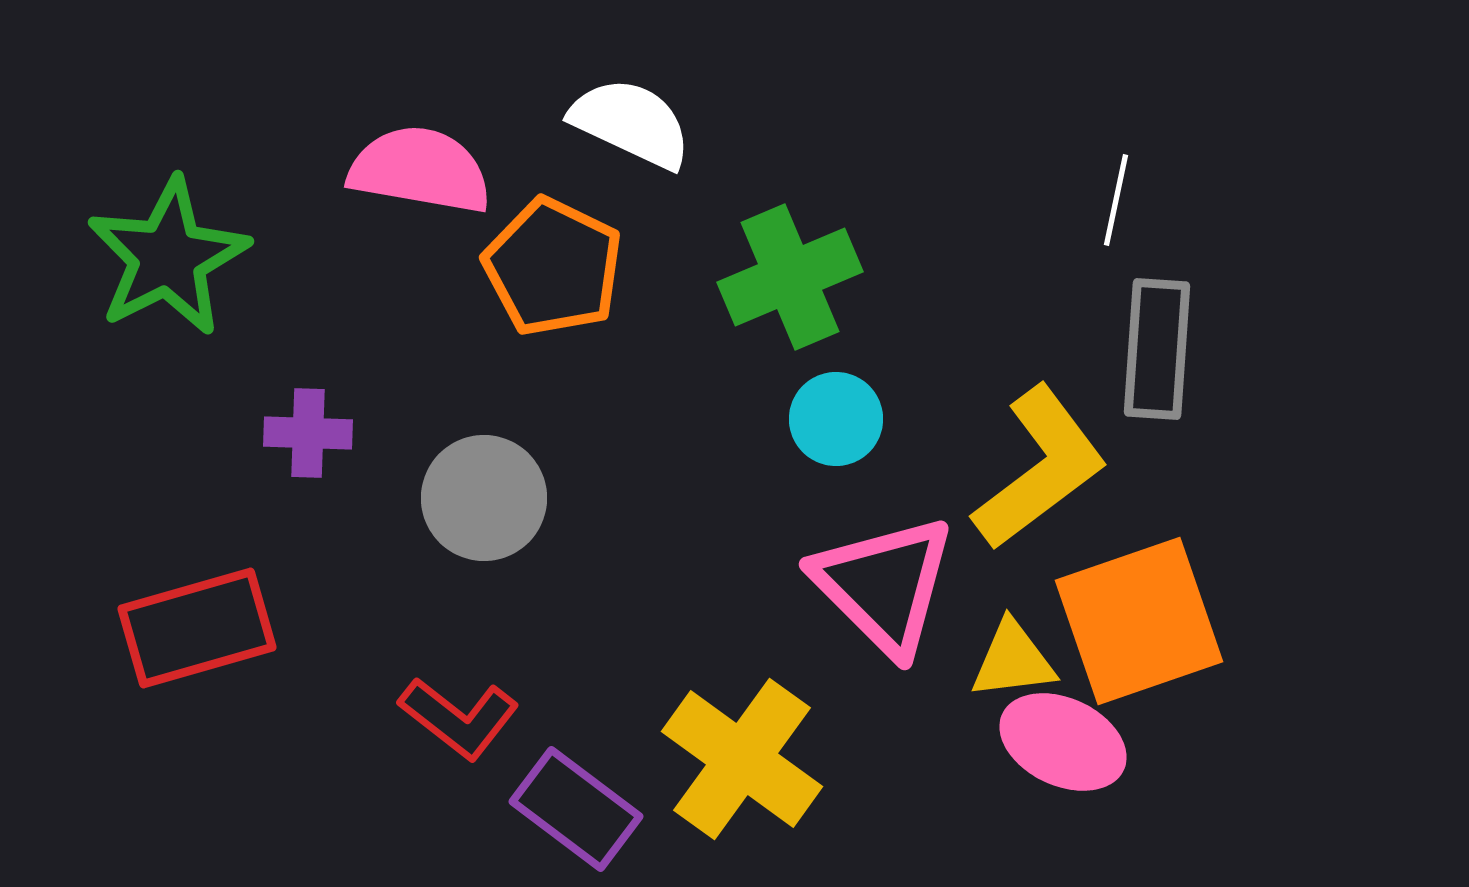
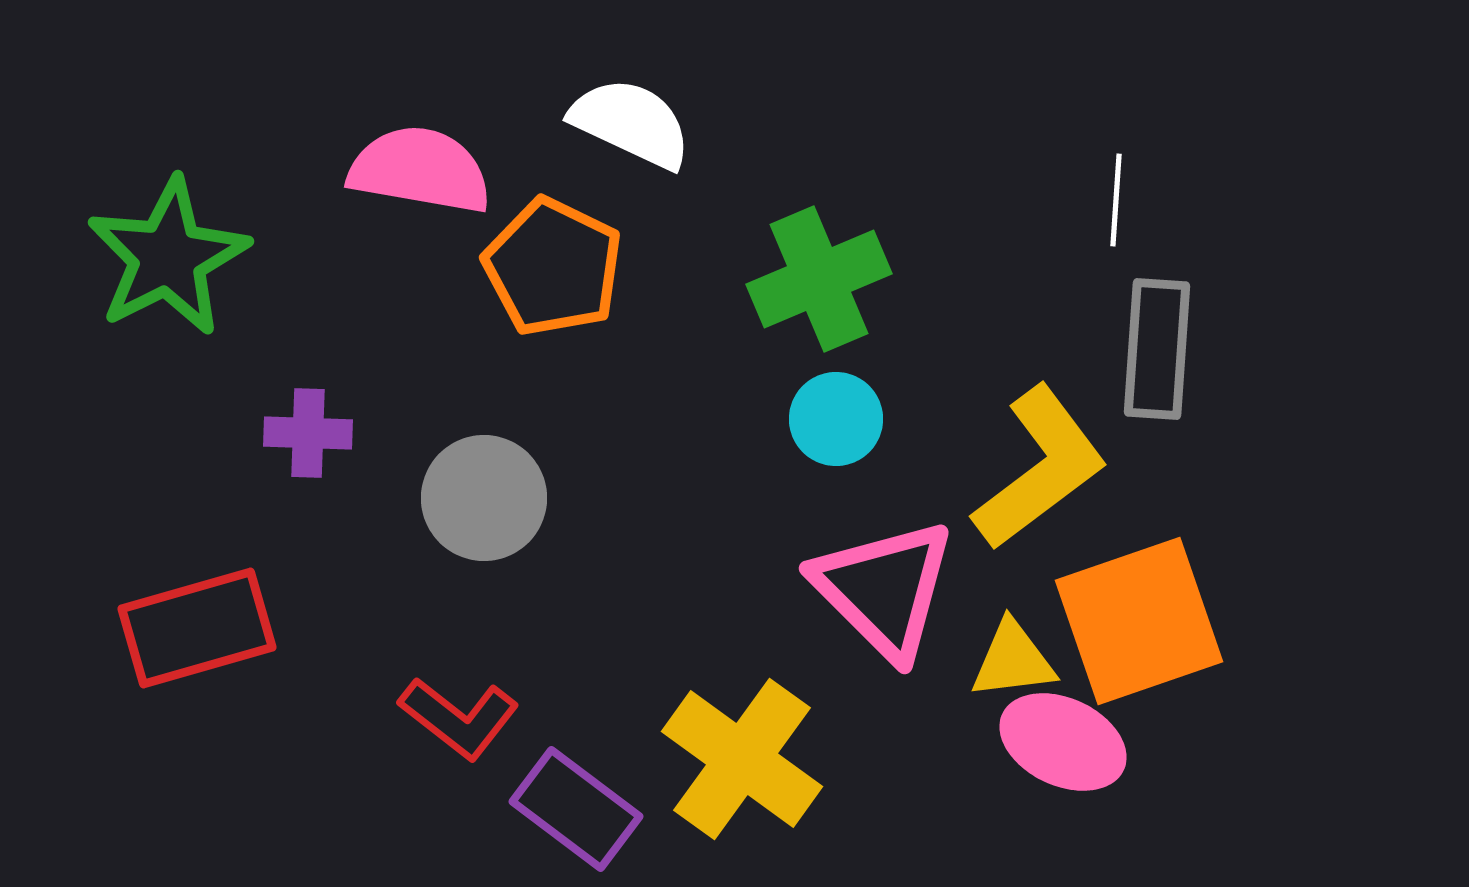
white line: rotated 8 degrees counterclockwise
green cross: moved 29 px right, 2 px down
pink triangle: moved 4 px down
